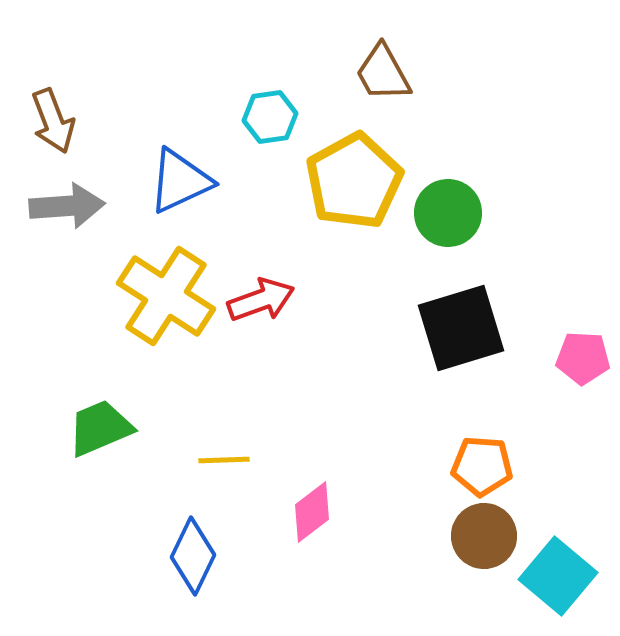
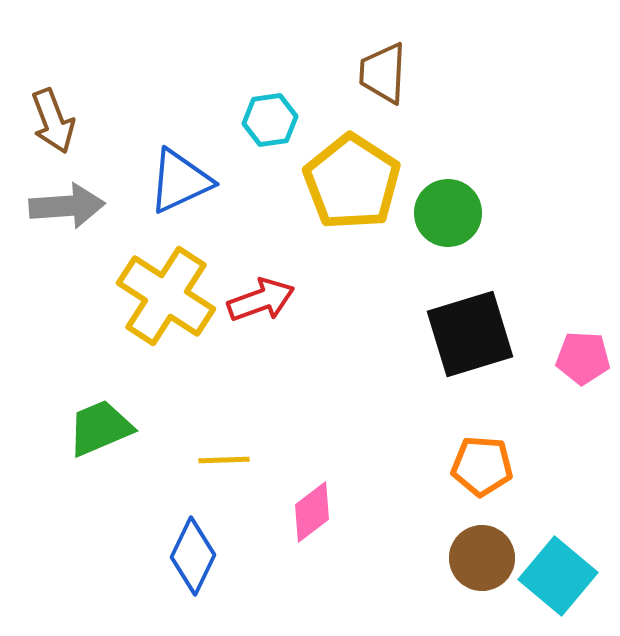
brown trapezoid: rotated 32 degrees clockwise
cyan hexagon: moved 3 px down
yellow pentagon: moved 2 px left, 1 px down; rotated 10 degrees counterclockwise
black square: moved 9 px right, 6 px down
brown circle: moved 2 px left, 22 px down
